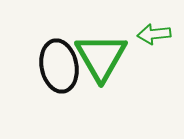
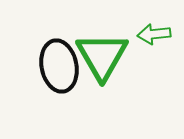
green triangle: moved 1 px right, 1 px up
